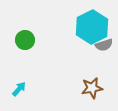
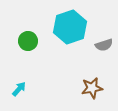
cyan hexagon: moved 22 px left; rotated 8 degrees clockwise
green circle: moved 3 px right, 1 px down
